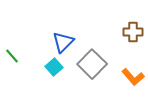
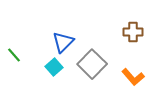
green line: moved 2 px right, 1 px up
